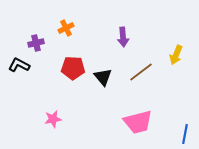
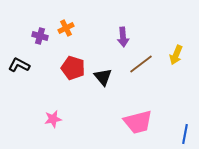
purple cross: moved 4 px right, 7 px up; rotated 28 degrees clockwise
red pentagon: rotated 15 degrees clockwise
brown line: moved 8 px up
